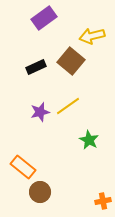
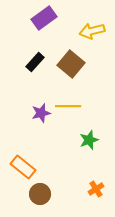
yellow arrow: moved 5 px up
brown square: moved 3 px down
black rectangle: moved 1 px left, 5 px up; rotated 24 degrees counterclockwise
yellow line: rotated 35 degrees clockwise
purple star: moved 1 px right, 1 px down
green star: rotated 24 degrees clockwise
brown circle: moved 2 px down
orange cross: moved 7 px left, 12 px up; rotated 21 degrees counterclockwise
